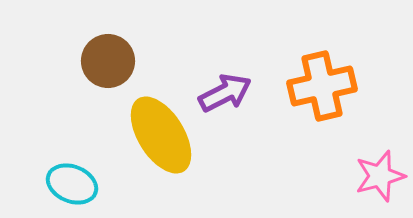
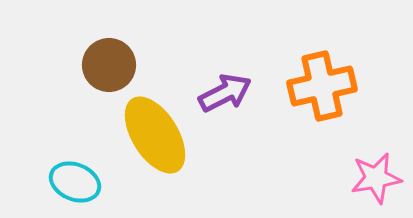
brown circle: moved 1 px right, 4 px down
yellow ellipse: moved 6 px left
pink star: moved 4 px left, 2 px down; rotated 6 degrees clockwise
cyan ellipse: moved 3 px right, 2 px up
